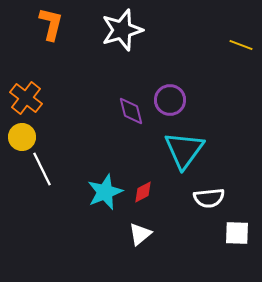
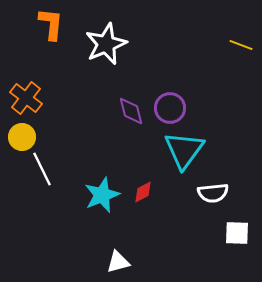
orange L-shape: rotated 8 degrees counterclockwise
white star: moved 16 px left, 14 px down; rotated 6 degrees counterclockwise
purple circle: moved 8 px down
cyan star: moved 3 px left, 3 px down
white semicircle: moved 4 px right, 5 px up
white triangle: moved 22 px left, 28 px down; rotated 25 degrees clockwise
